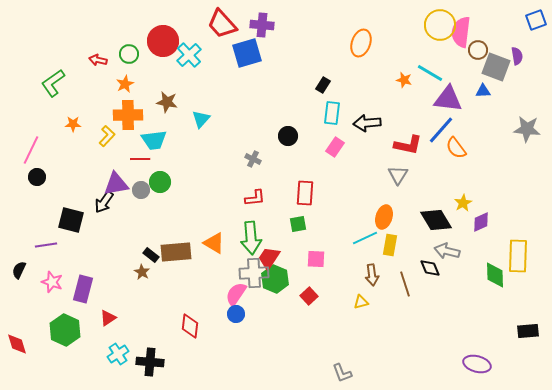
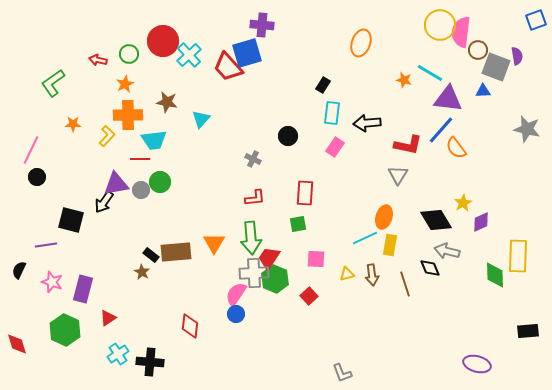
red trapezoid at (222, 24): moved 6 px right, 43 px down
gray star at (527, 129): rotated 8 degrees clockwise
orange triangle at (214, 243): rotated 30 degrees clockwise
yellow triangle at (361, 302): moved 14 px left, 28 px up
